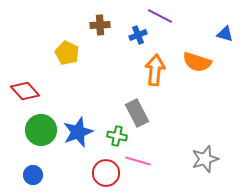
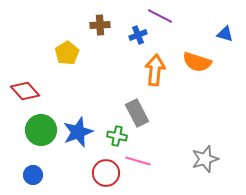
yellow pentagon: rotated 15 degrees clockwise
